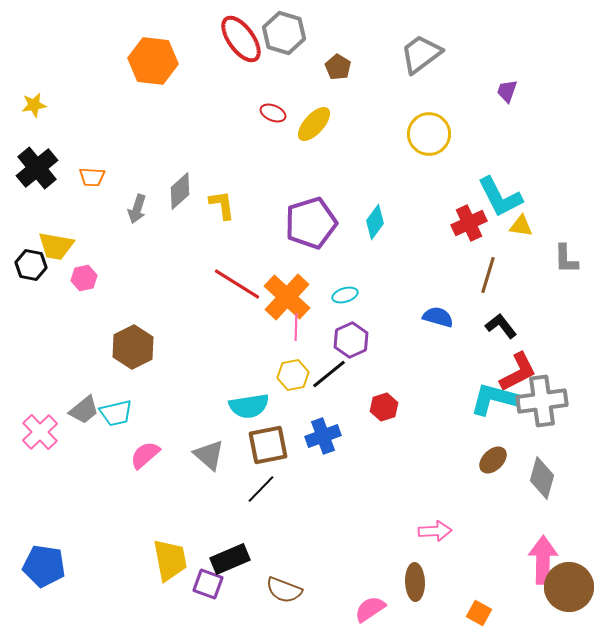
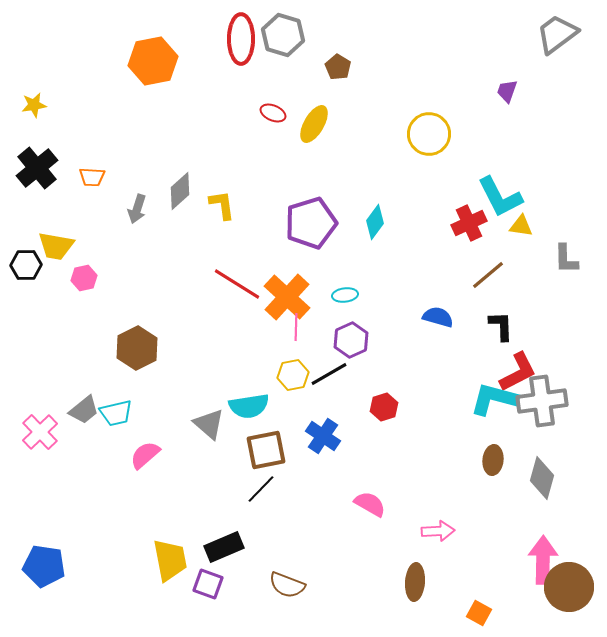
gray hexagon at (284, 33): moved 1 px left, 2 px down
red ellipse at (241, 39): rotated 36 degrees clockwise
gray trapezoid at (421, 54): moved 136 px right, 20 px up
orange hexagon at (153, 61): rotated 18 degrees counterclockwise
yellow ellipse at (314, 124): rotated 12 degrees counterclockwise
black hexagon at (31, 265): moved 5 px left; rotated 12 degrees counterclockwise
brown line at (488, 275): rotated 33 degrees clockwise
cyan ellipse at (345, 295): rotated 10 degrees clockwise
black L-shape at (501, 326): rotated 36 degrees clockwise
brown hexagon at (133, 347): moved 4 px right, 1 px down
black line at (329, 374): rotated 9 degrees clockwise
blue cross at (323, 436): rotated 36 degrees counterclockwise
brown square at (268, 445): moved 2 px left, 5 px down
gray triangle at (209, 455): moved 31 px up
brown ellipse at (493, 460): rotated 40 degrees counterclockwise
pink arrow at (435, 531): moved 3 px right
black rectangle at (230, 559): moved 6 px left, 12 px up
brown ellipse at (415, 582): rotated 6 degrees clockwise
brown semicircle at (284, 590): moved 3 px right, 5 px up
pink semicircle at (370, 609): moved 105 px up; rotated 64 degrees clockwise
